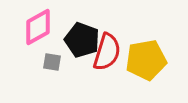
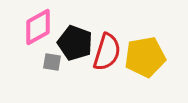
black pentagon: moved 7 px left, 3 px down
yellow pentagon: moved 1 px left, 3 px up
